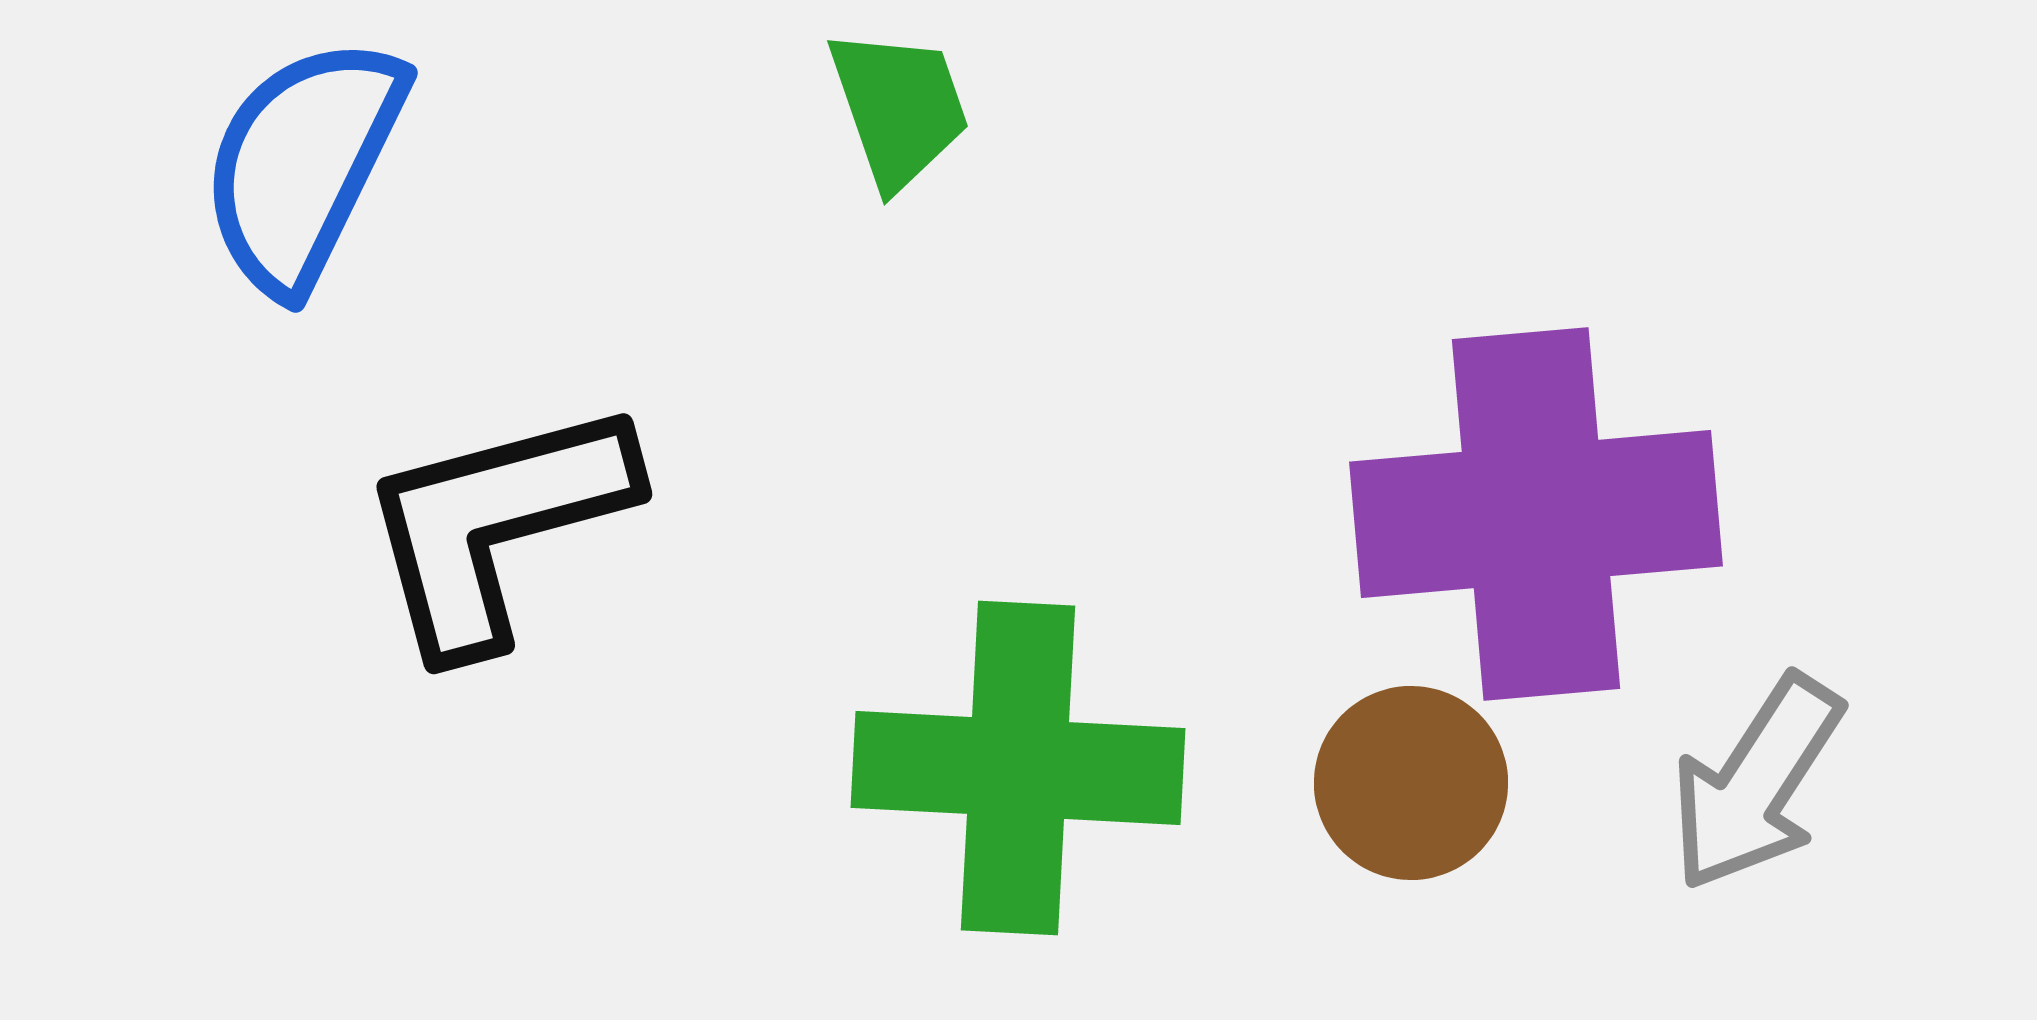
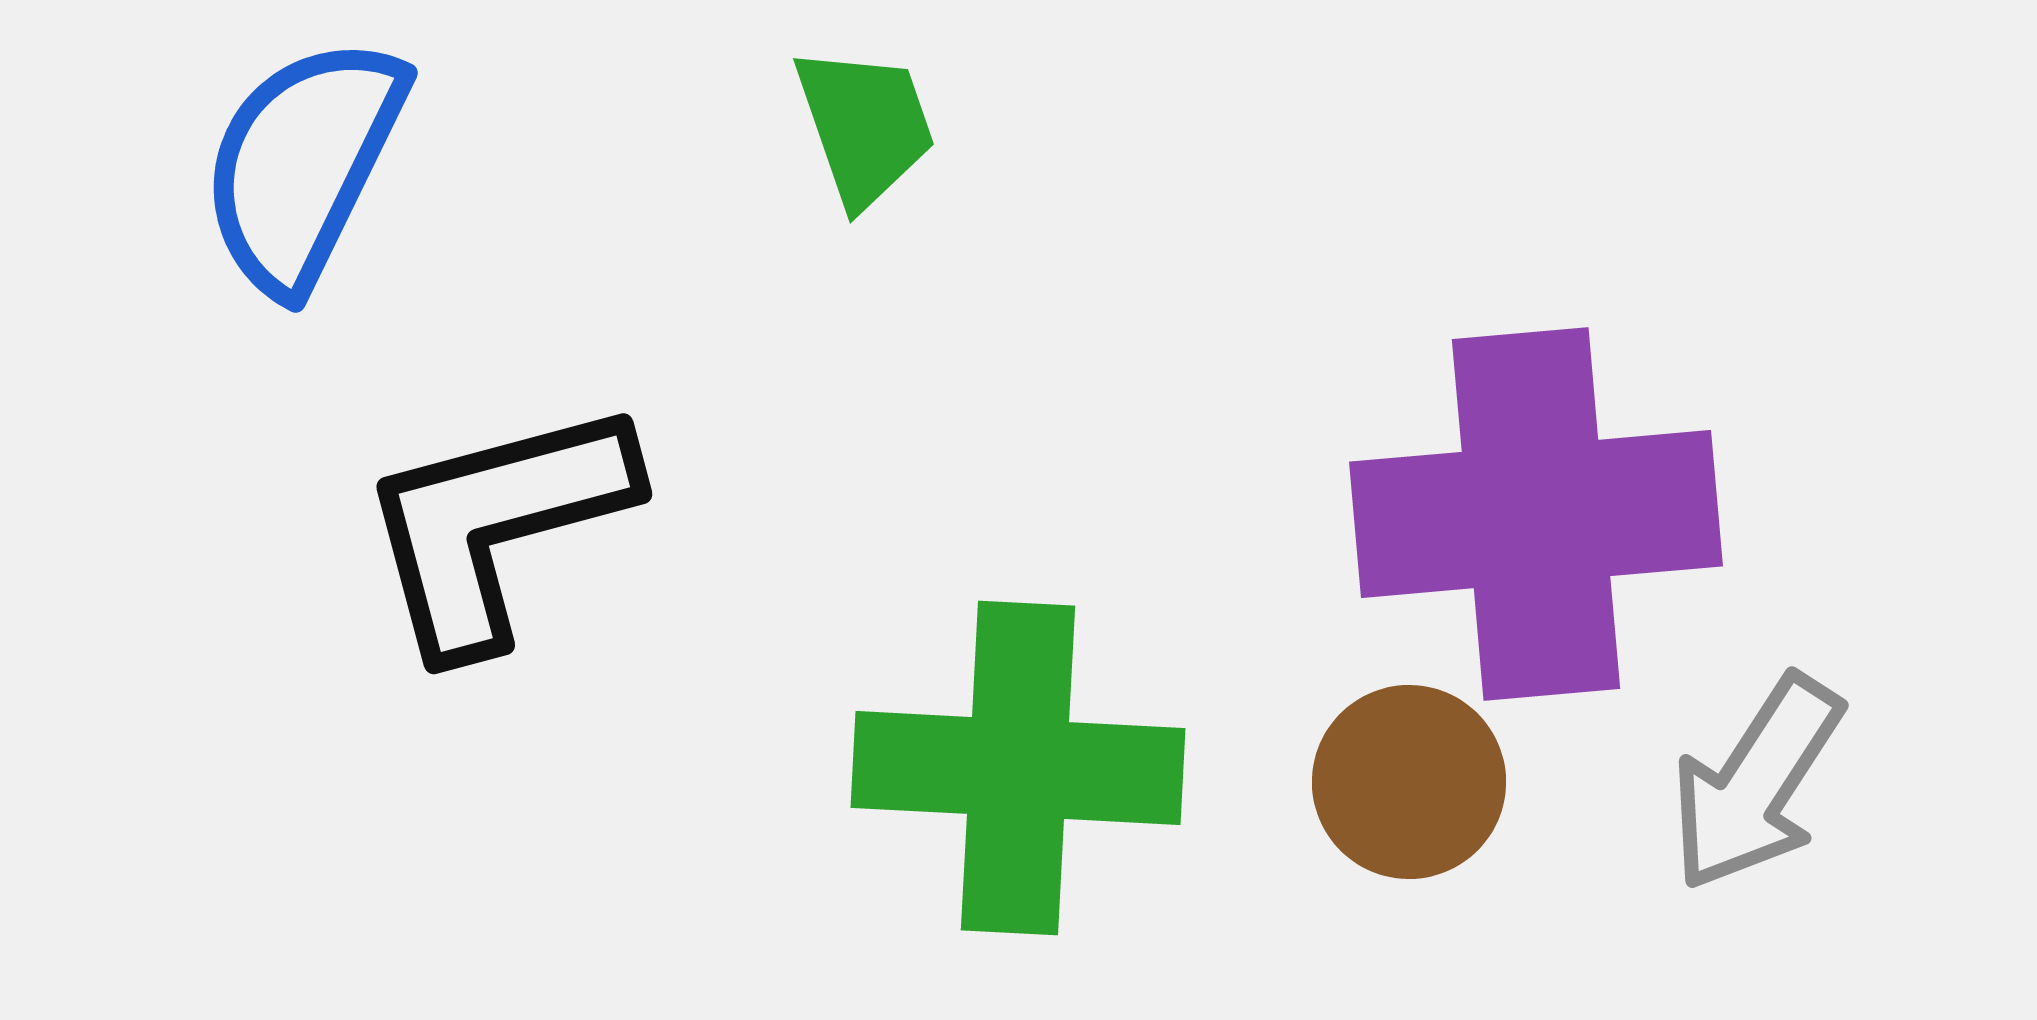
green trapezoid: moved 34 px left, 18 px down
brown circle: moved 2 px left, 1 px up
